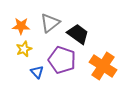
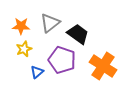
blue triangle: rotated 32 degrees clockwise
